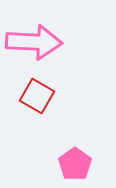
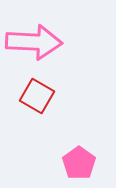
pink pentagon: moved 4 px right, 1 px up
